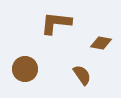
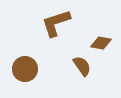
brown L-shape: rotated 24 degrees counterclockwise
brown semicircle: moved 9 px up
